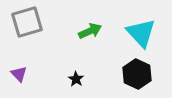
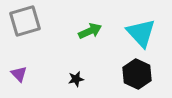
gray square: moved 2 px left, 1 px up
black star: rotated 28 degrees clockwise
